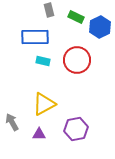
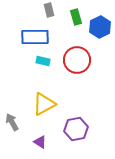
green rectangle: rotated 49 degrees clockwise
purple triangle: moved 1 px right, 8 px down; rotated 32 degrees clockwise
